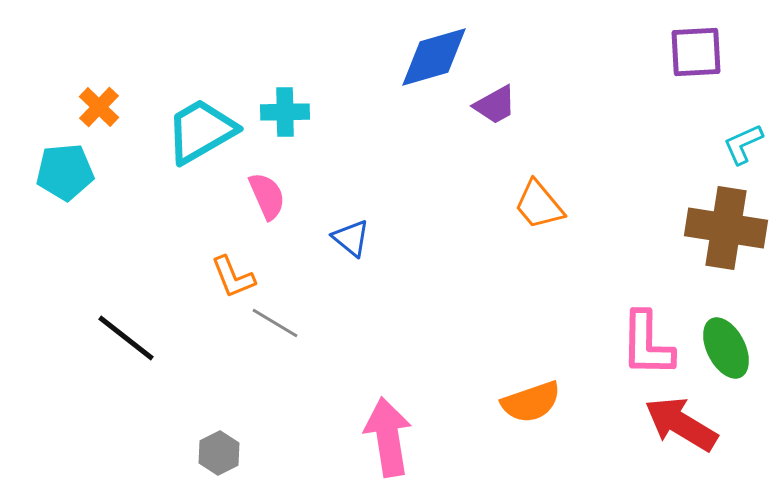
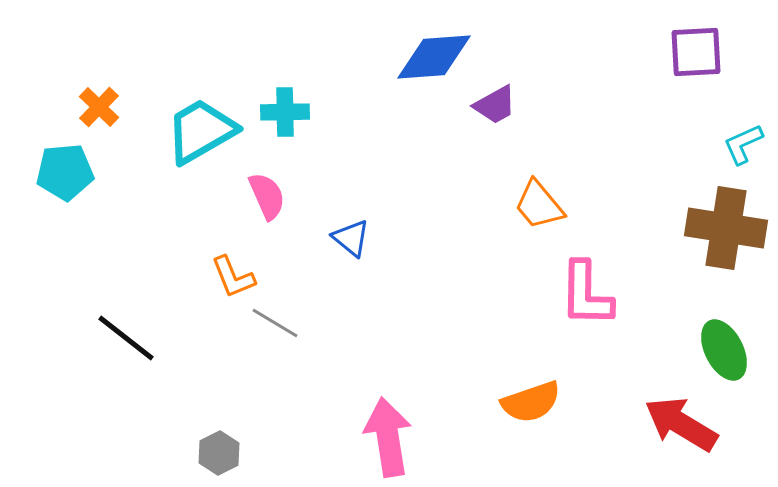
blue diamond: rotated 12 degrees clockwise
pink L-shape: moved 61 px left, 50 px up
green ellipse: moved 2 px left, 2 px down
